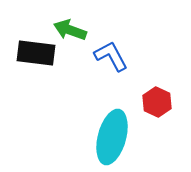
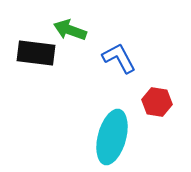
blue L-shape: moved 8 px right, 2 px down
red hexagon: rotated 16 degrees counterclockwise
